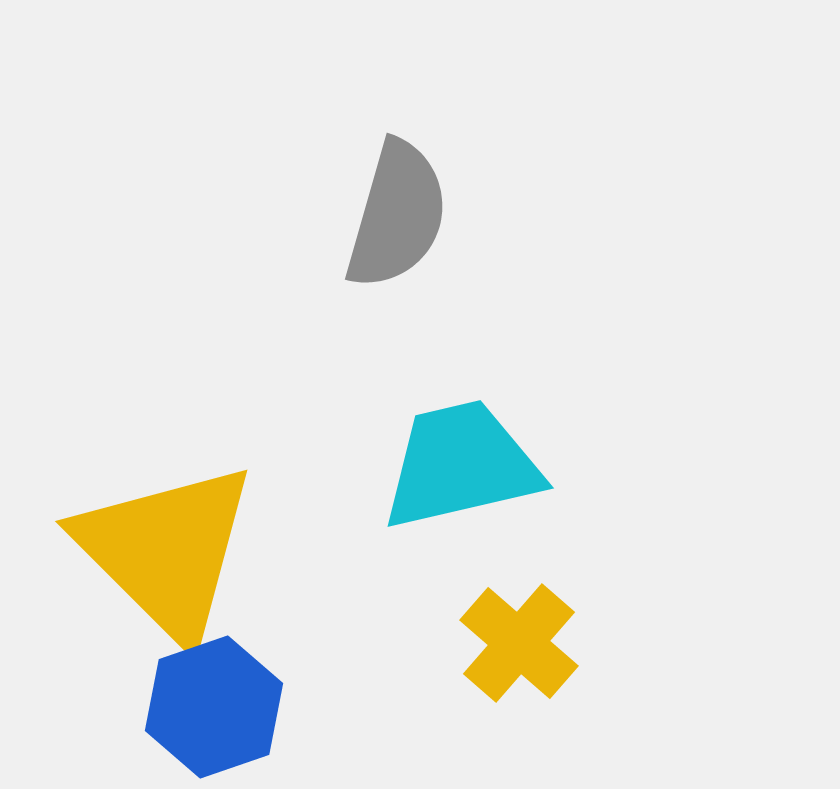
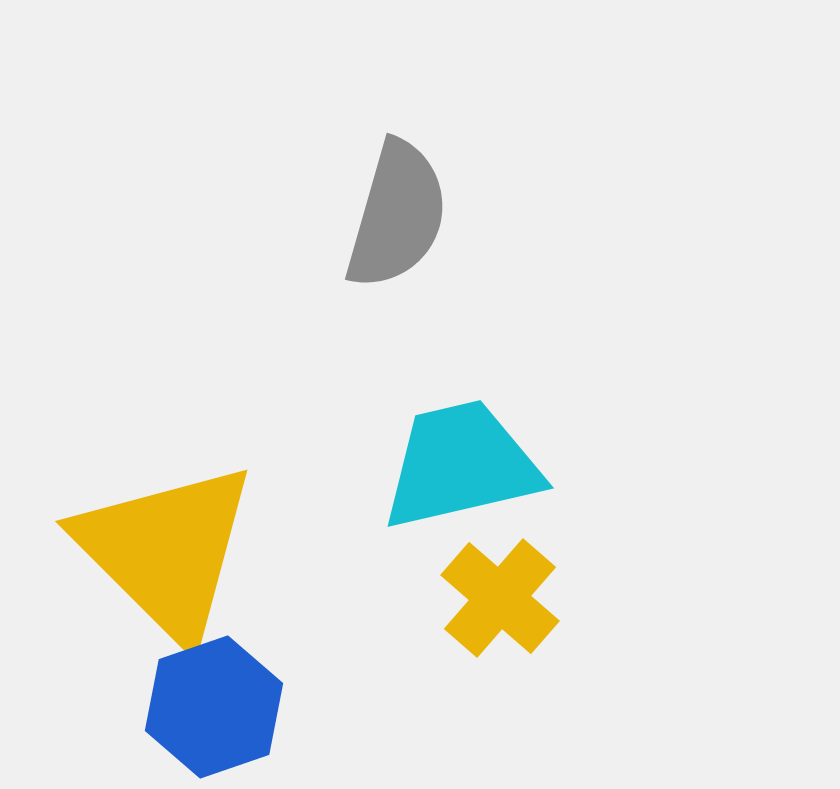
yellow cross: moved 19 px left, 45 px up
